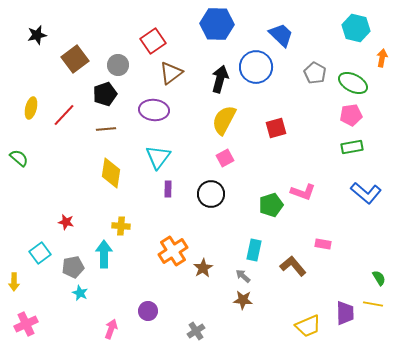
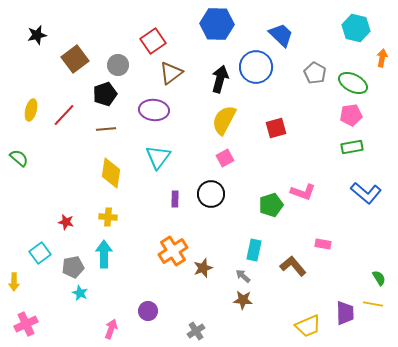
yellow ellipse at (31, 108): moved 2 px down
purple rectangle at (168, 189): moved 7 px right, 10 px down
yellow cross at (121, 226): moved 13 px left, 9 px up
brown star at (203, 268): rotated 12 degrees clockwise
